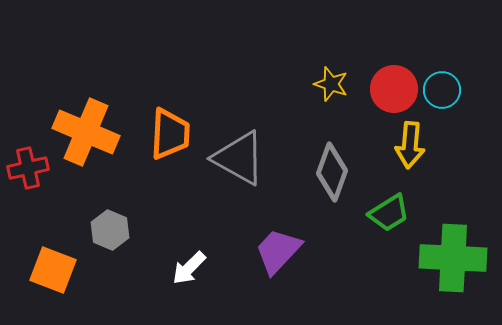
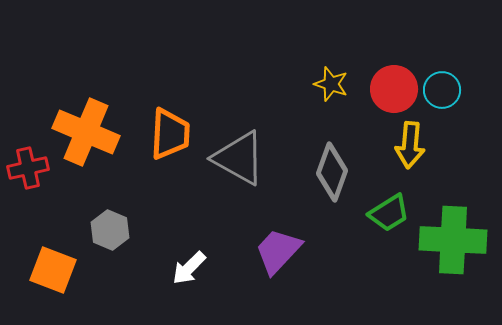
green cross: moved 18 px up
